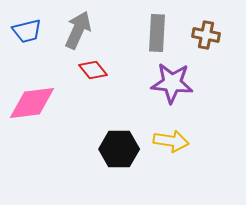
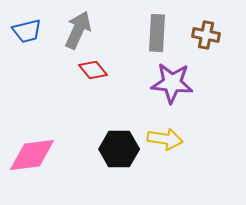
pink diamond: moved 52 px down
yellow arrow: moved 6 px left, 2 px up
